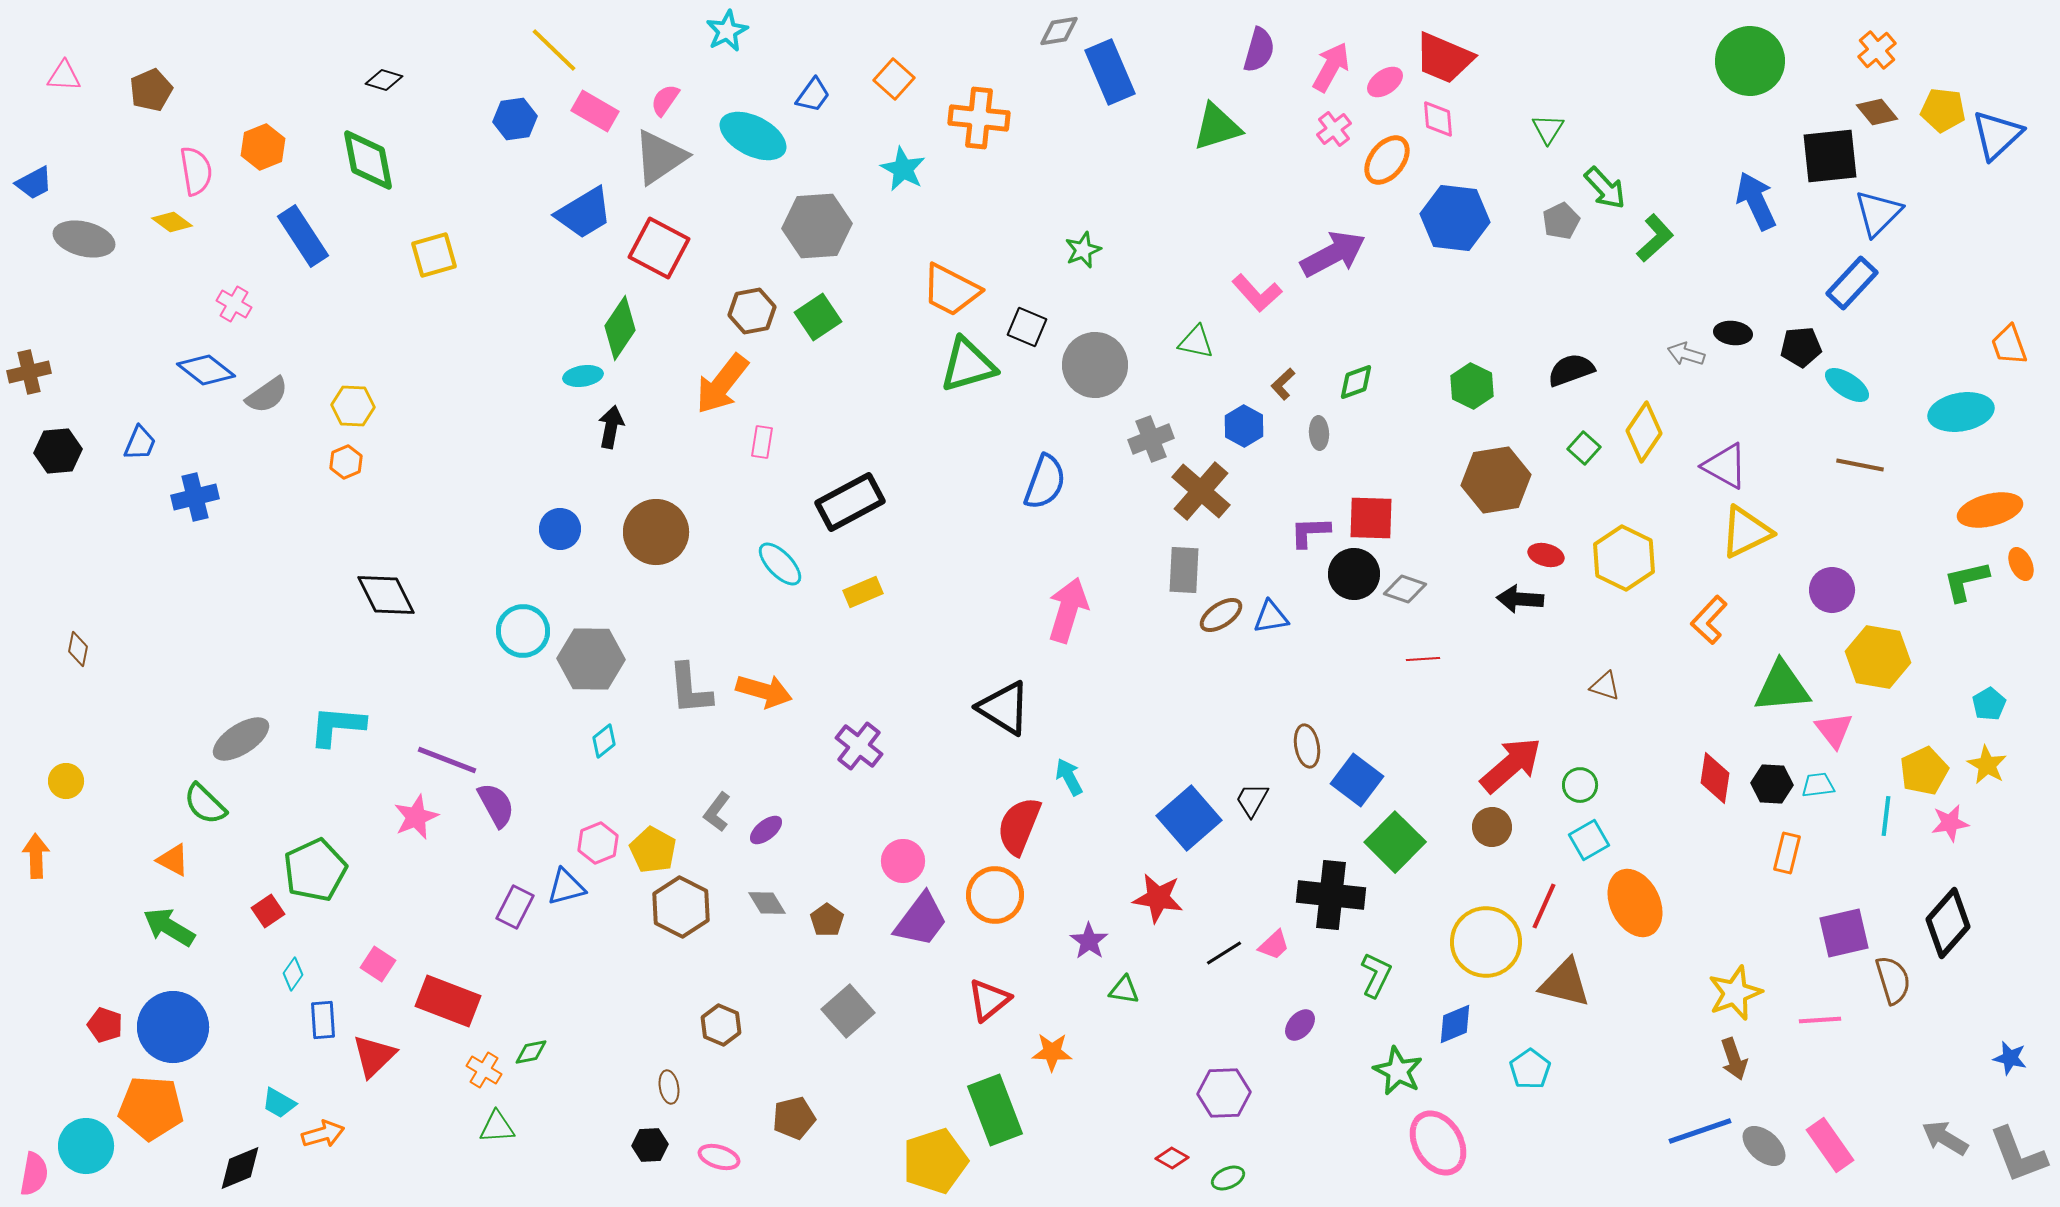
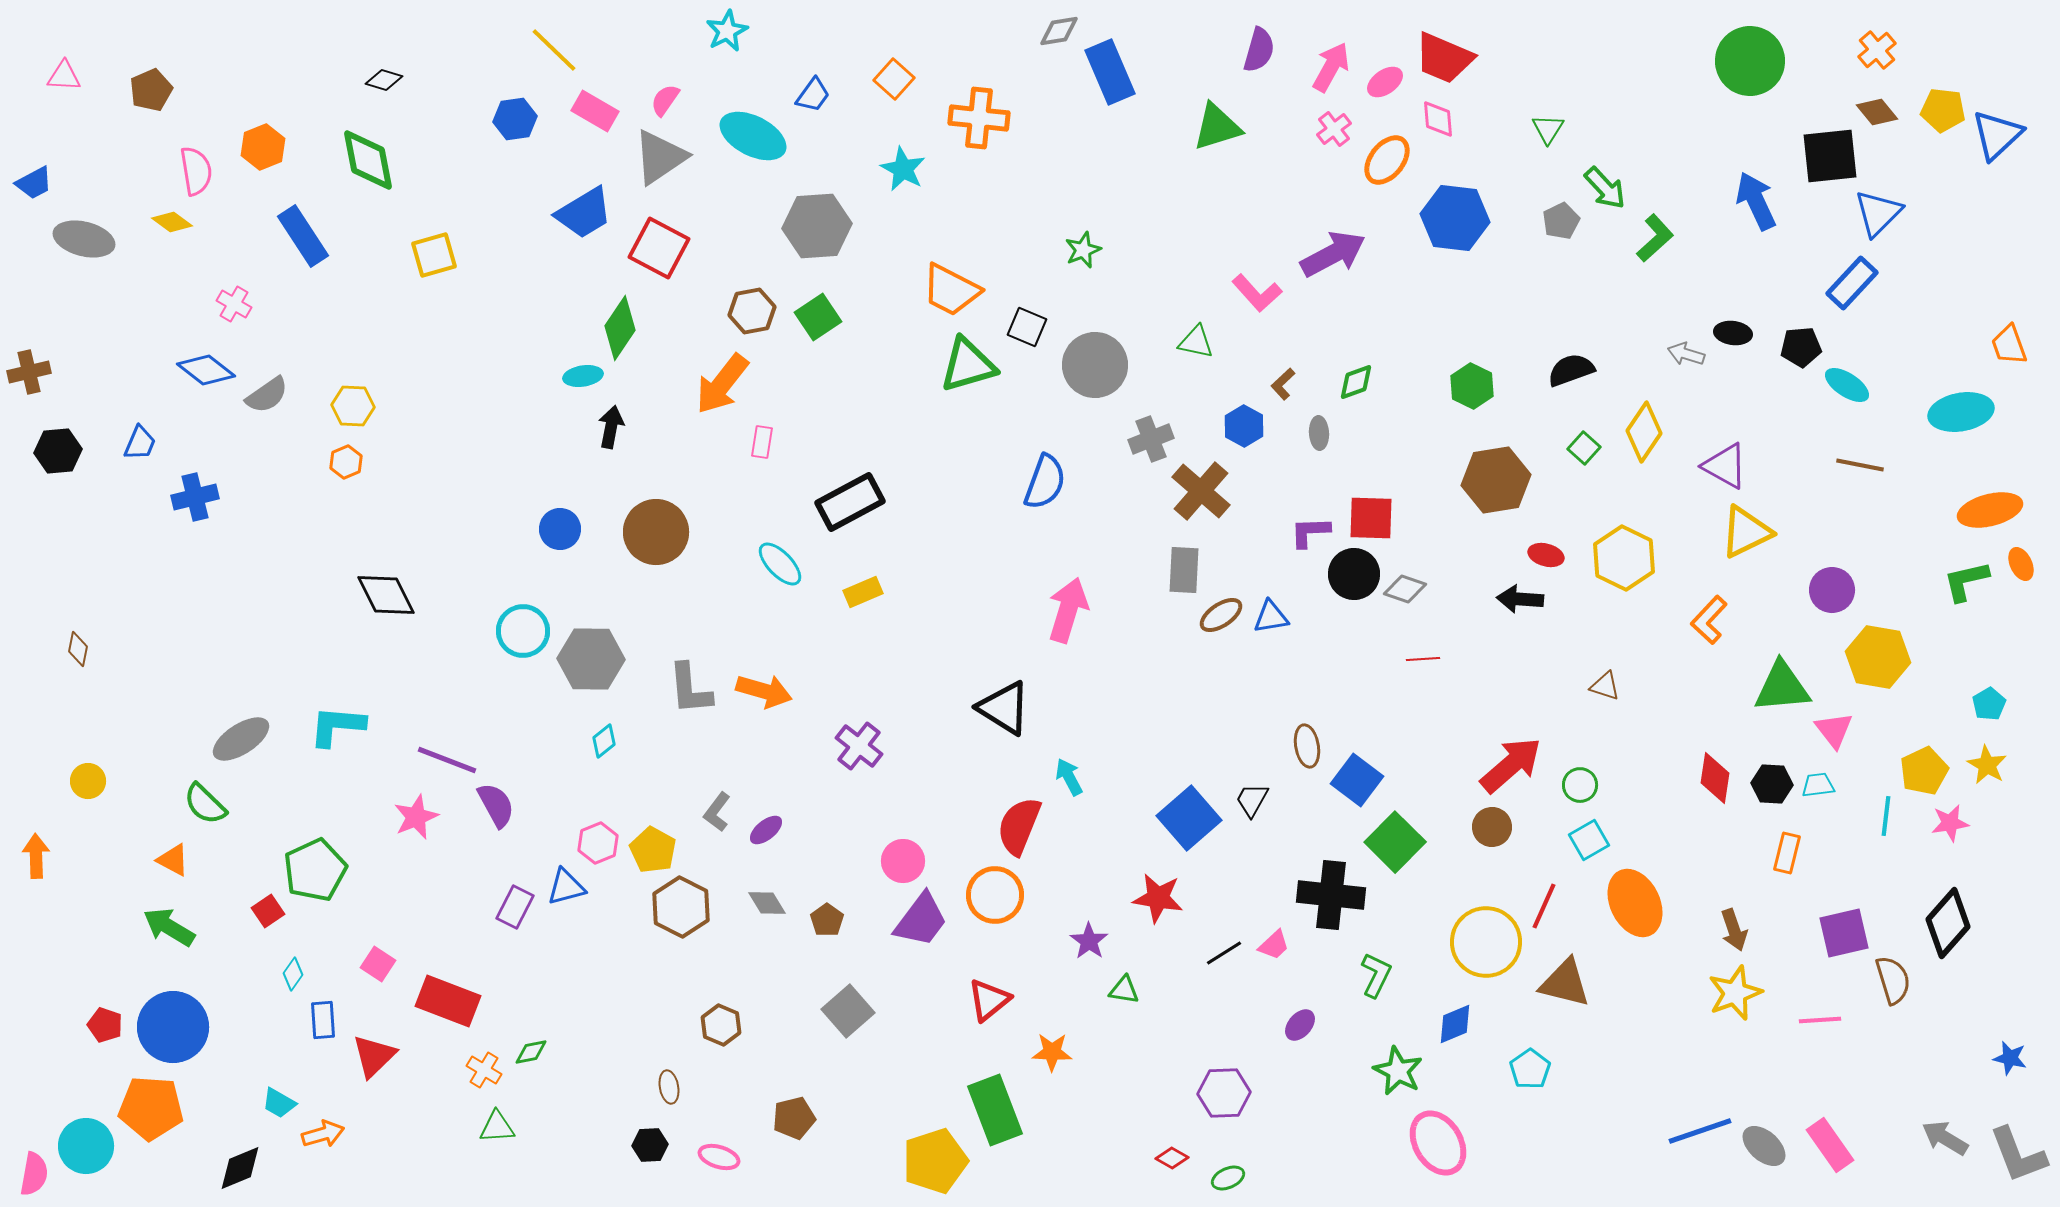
yellow circle at (66, 781): moved 22 px right
brown arrow at (1734, 1059): moved 129 px up
